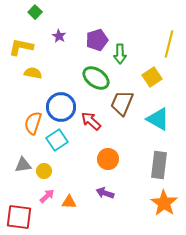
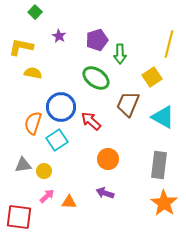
brown trapezoid: moved 6 px right, 1 px down
cyan triangle: moved 5 px right, 2 px up
